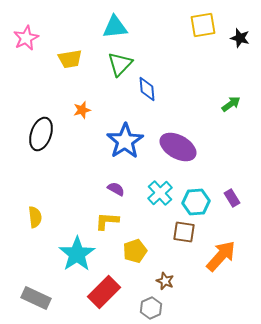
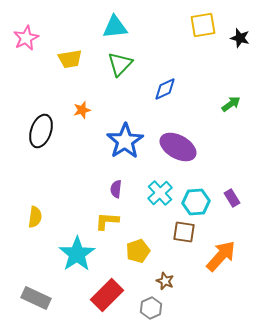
blue diamond: moved 18 px right; rotated 70 degrees clockwise
black ellipse: moved 3 px up
purple semicircle: rotated 114 degrees counterclockwise
yellow semicircle: rotated 15 degrees clockwise
yellow pentagon: moved 3 px right
red rectangle: moved 3 px right, 3 px down
